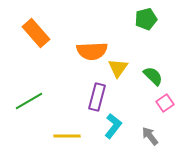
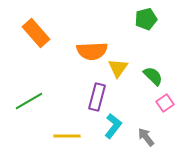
gray arrow: moved 4 px left, 1 px down
